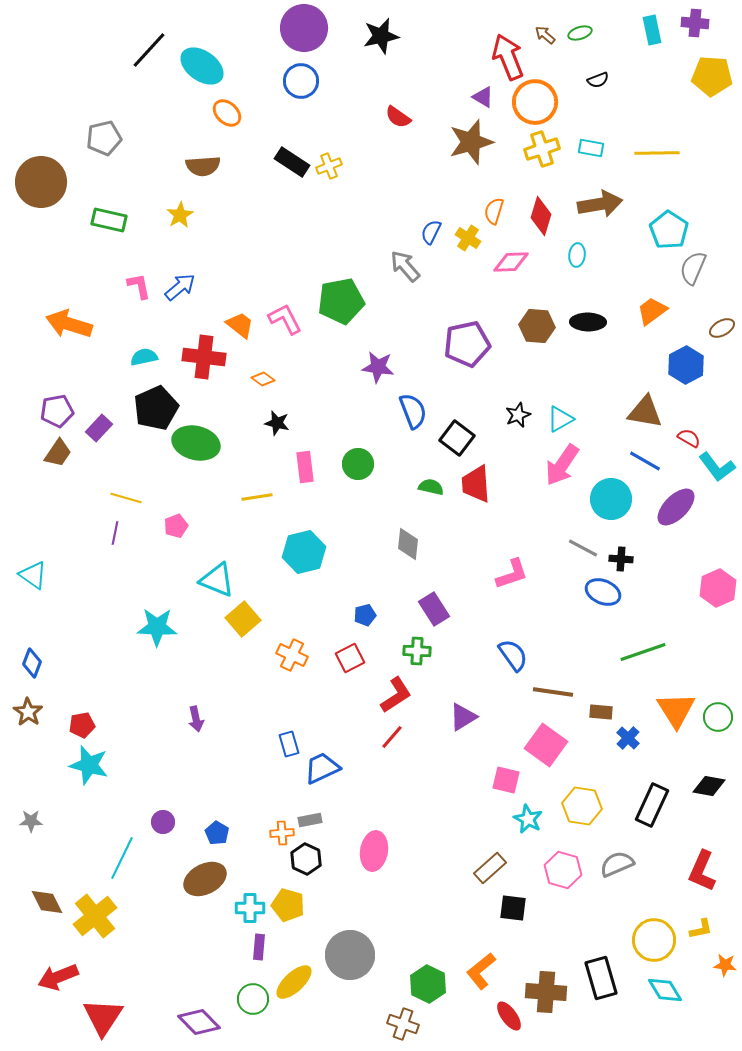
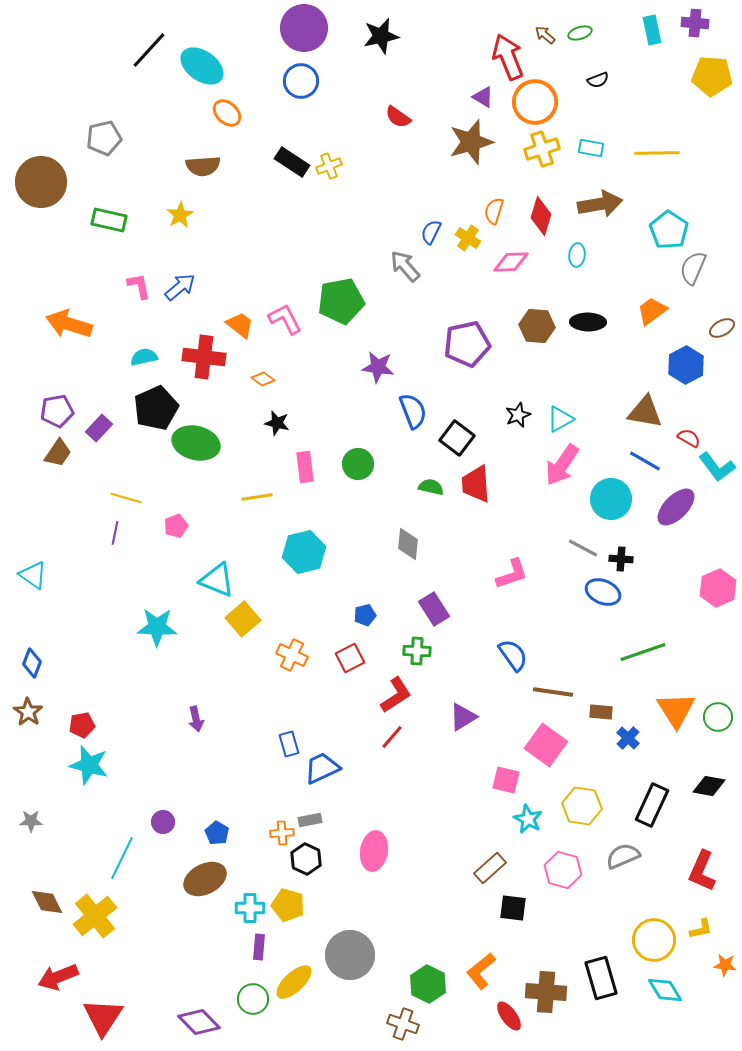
gray semicircle at (617, 864): moved 6 px right, 8 px up
